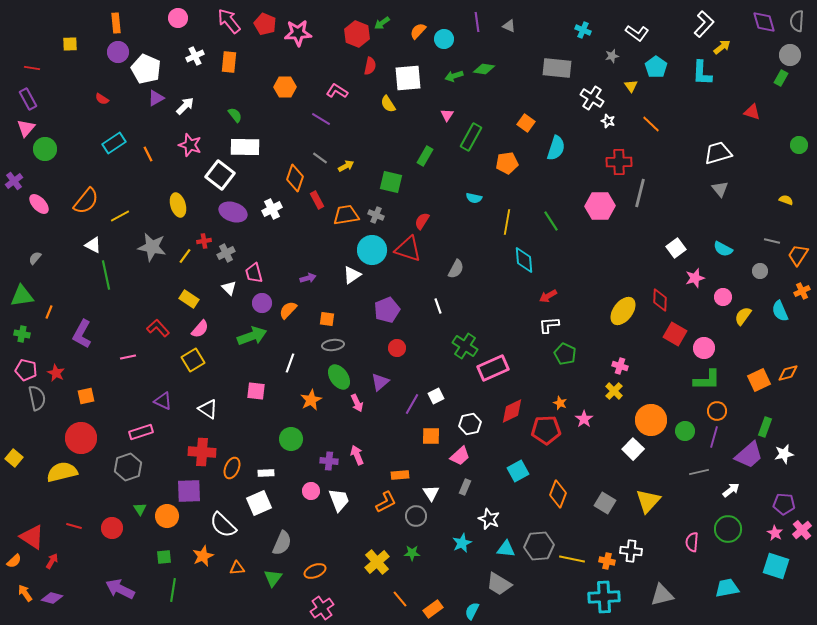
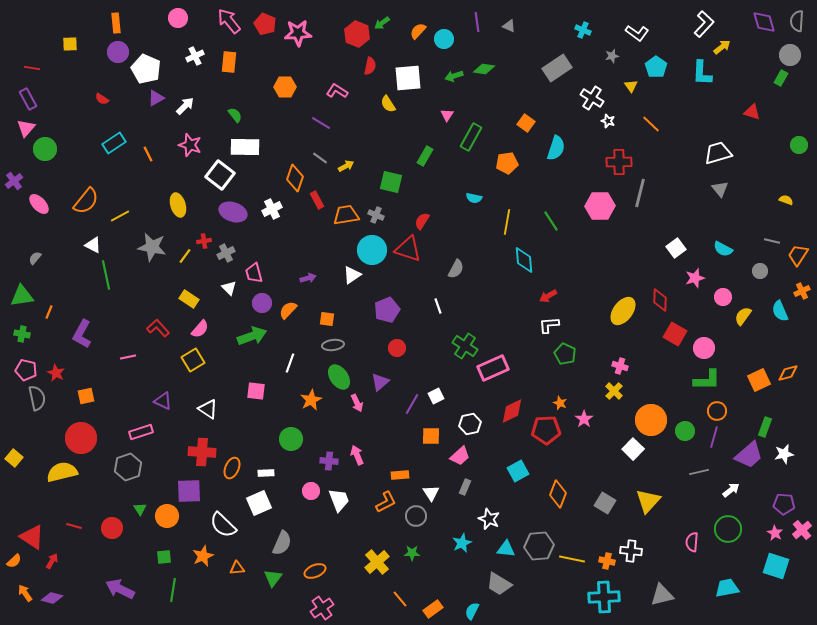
gray rectangle at (557, 68): rotated 40 degrees counterclockwise
purple line at (321, 119): moved 4 px down
